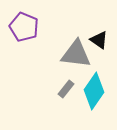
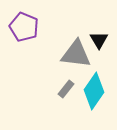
black triangle: rotated 24 degrees clockwise
